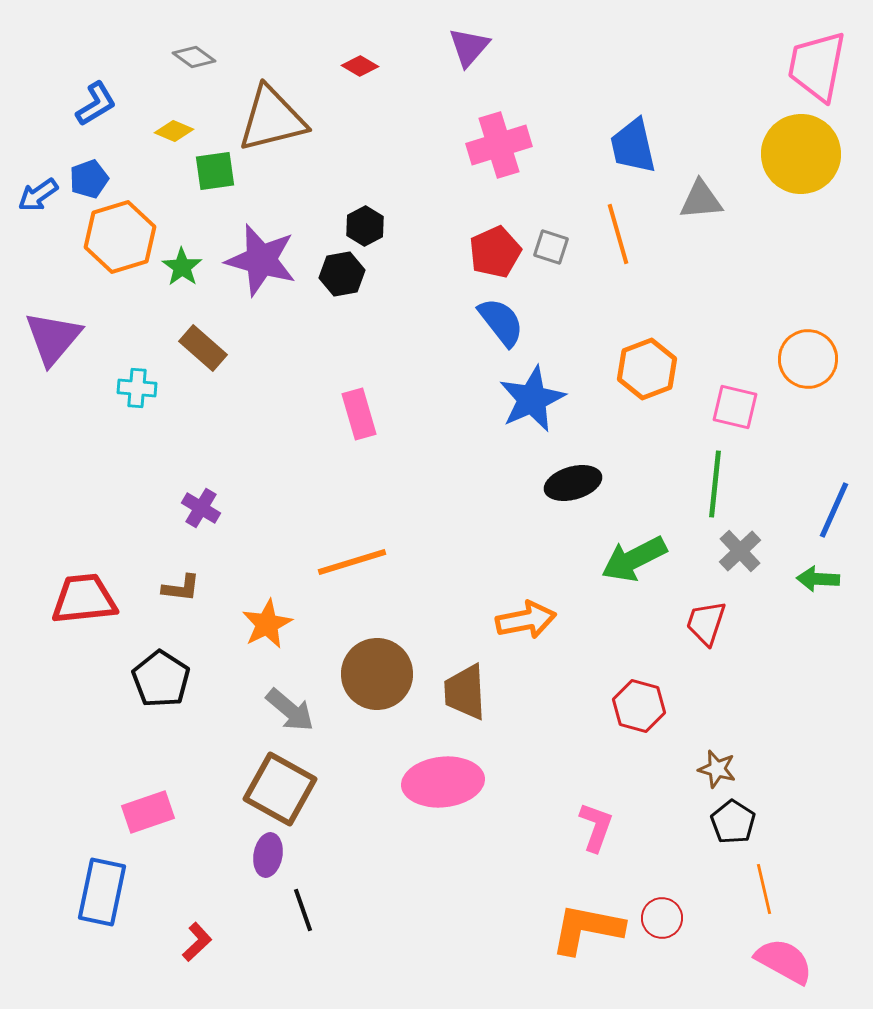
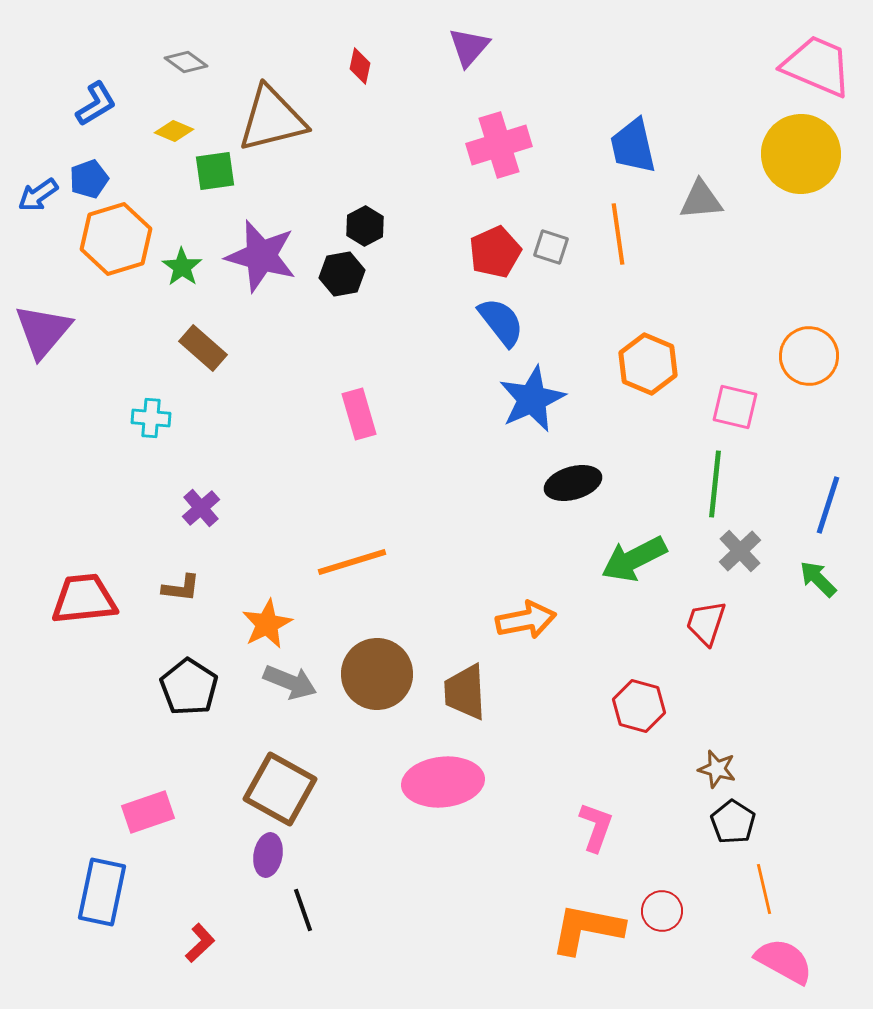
gray diamond at (194, 57): moved 8 px left, 5 px down
red diamond at (360, 66): rotated 72 degrees clockwise
pink trapezoid at (817, 66): rotated 102 degrees clockwise
orange line at (618, 234): rotated 8 degrees clockwise
orange hexagon at (120, 237): moved 4 px left, 2 px down
purple star at (261, 260): moved 4 px up
purple triangle at (53, 338): moved 10 px left, 7 px up
orange circle at (808, 359): moved 1 px right, 3 px up
orange hexagon at (647, 369): moved 1 px right, 5 px up; rotated 16 degrees counterclockwise
cyan cross at (137, 388): moved 14 px right, 30 px down
purple cross at (201, 508): rotated 18 degrees clockwise
blue line at (834, 510): moved 6 px left, 5 px up; rotated 6 degrees counterclockwise
green arrow at (818, 579): rotated 42 degrees clockwise
black pentagon at (161, 679): moved 28 px right, 8 px down
gray arrow at (290, 710): moved 28 px up; rotated 18 degrees counterclockwise
red circle at (662, 918): moved 7 px up
red L-shape at (197, 942): moved 3 px right, 1 px down
